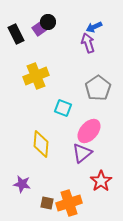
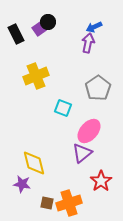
purple arrow: rotated 30 degrees clockwise
yellow diamond: moved 7 px left, 19 px down; rotated 20 degrees counterclockwise
